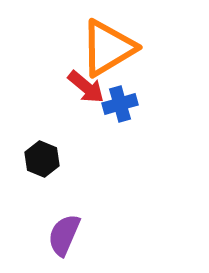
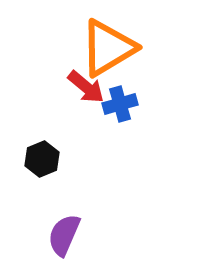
black hexagon: rotated 16 degrees clockwise
